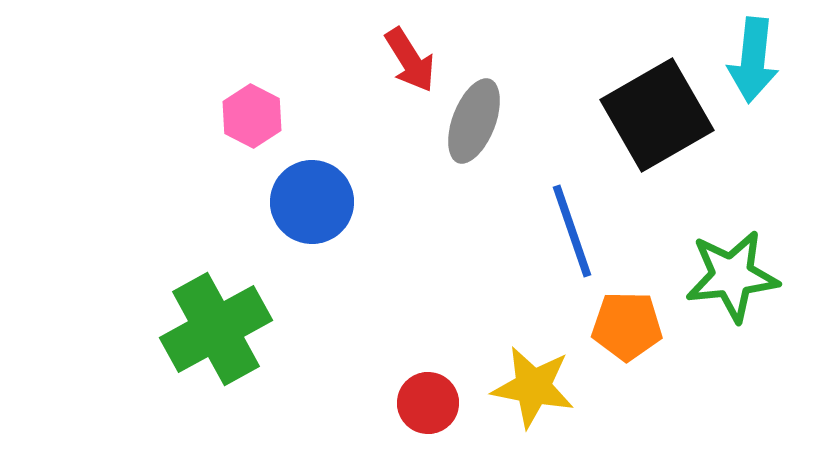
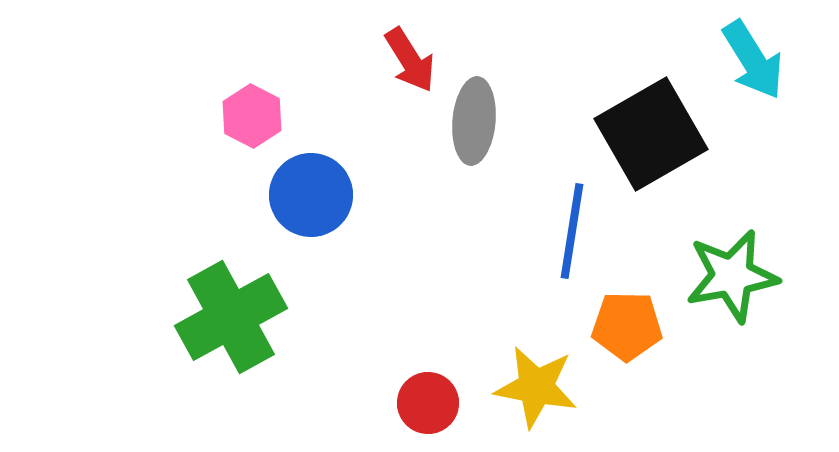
cyan arrow: rotated 38 degrees counterclockwise
black square: moved 6 px left, 19 px down
gray ellipse: rotated 16 degrees counterclockwise
blue circle: moved 1 px left, 7 px up
blue line: rotated 28 degrees clockwise
green star: rotated 4 degrees counterclockwise
green cross: moved 15 px right, 12 px up
yellow star: moved 3 px right
